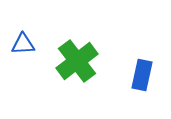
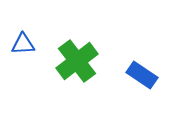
blue rectangle: rotated 68 degrees counterclockwise
